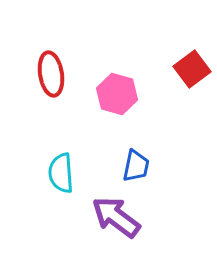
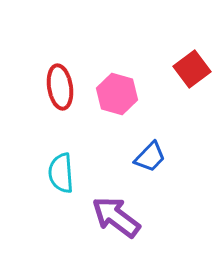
red ellipse: moved 9 px right, 13 px down
blue trapezoid: moved 14 px right, 9 px up; rotated 32 degrees clockwise
